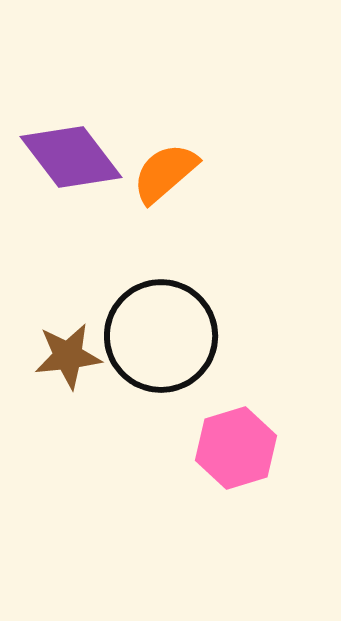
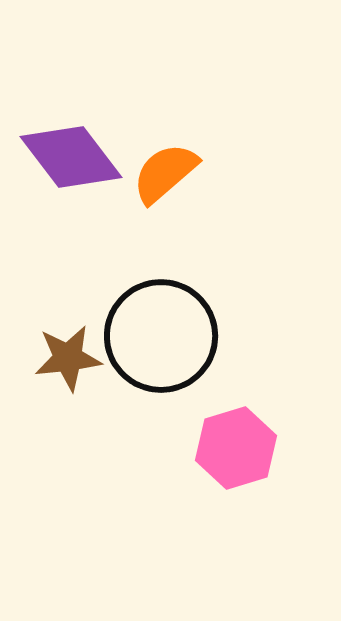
brown star: moved 2 px down
